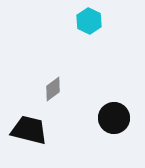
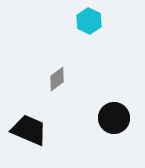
gray diamond: moved 4 px right, 10 px up
black trapezoid: rotated 9 degrees clockwise
